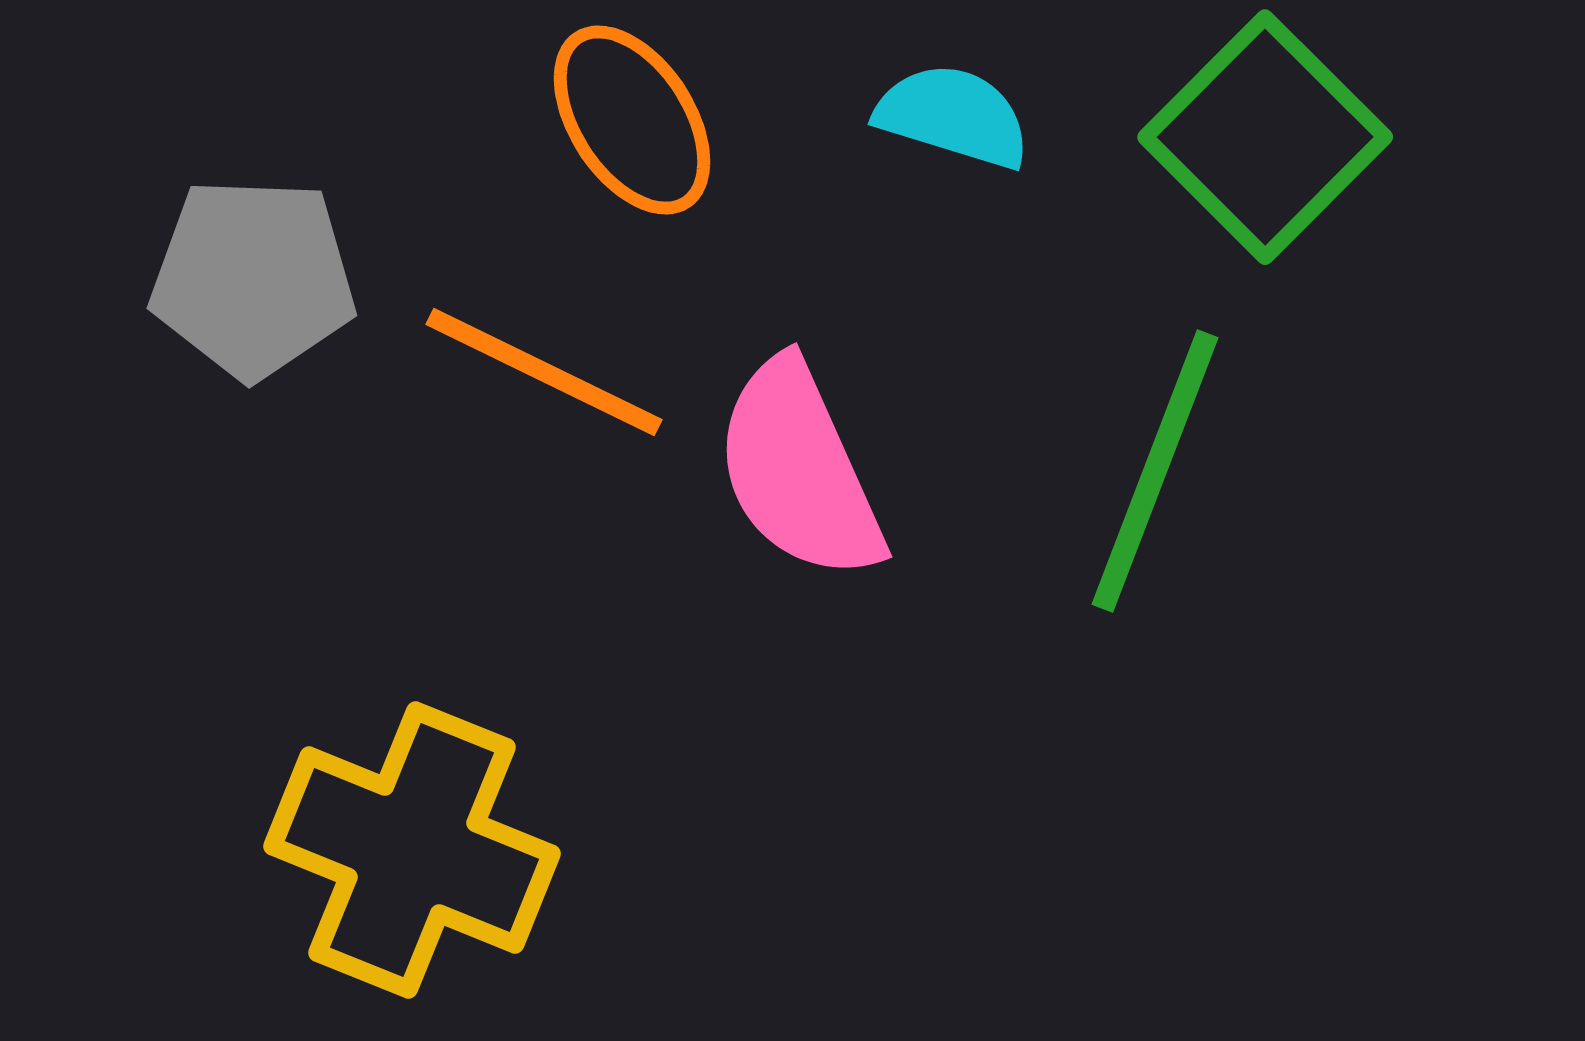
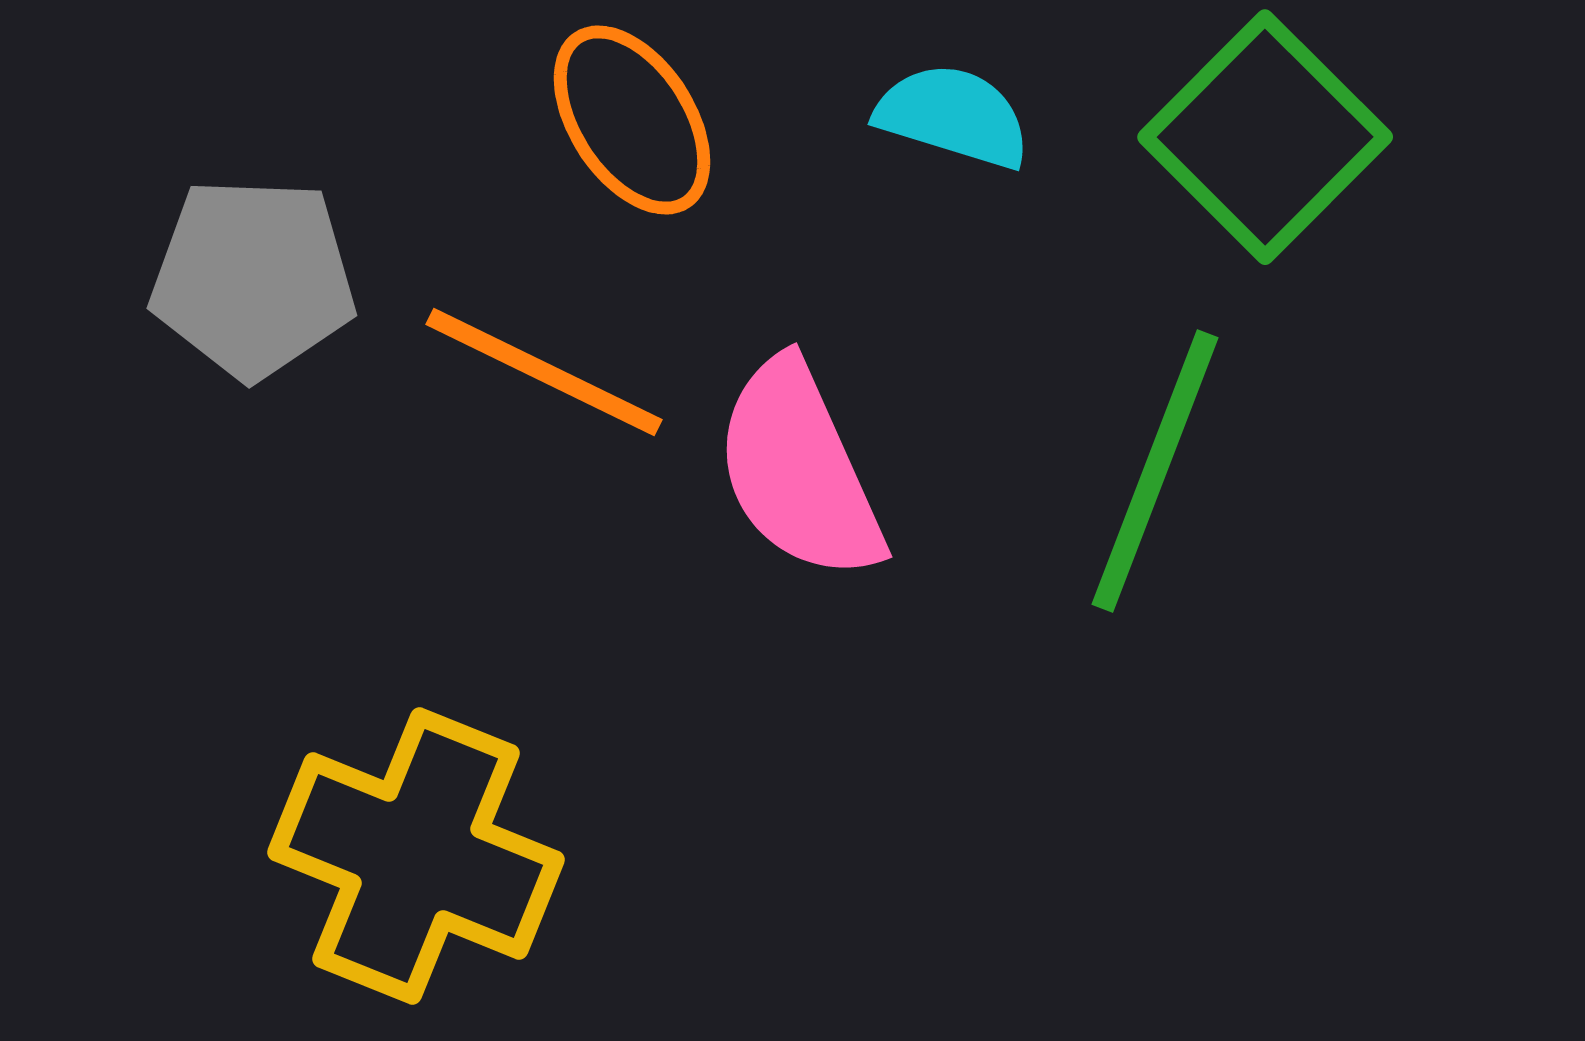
yellow cross: moved 4 px right, 6 px down
